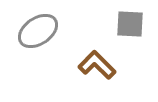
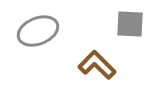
gray ellipse: rotated 12 degrees clockwise
